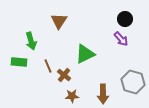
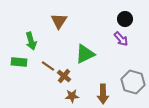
brown line: rotated 32 degrees counterclockwise
brown cross: moved 1 px down
